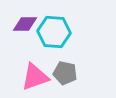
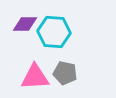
pink triangle: rotated 16 degrees clockwise
